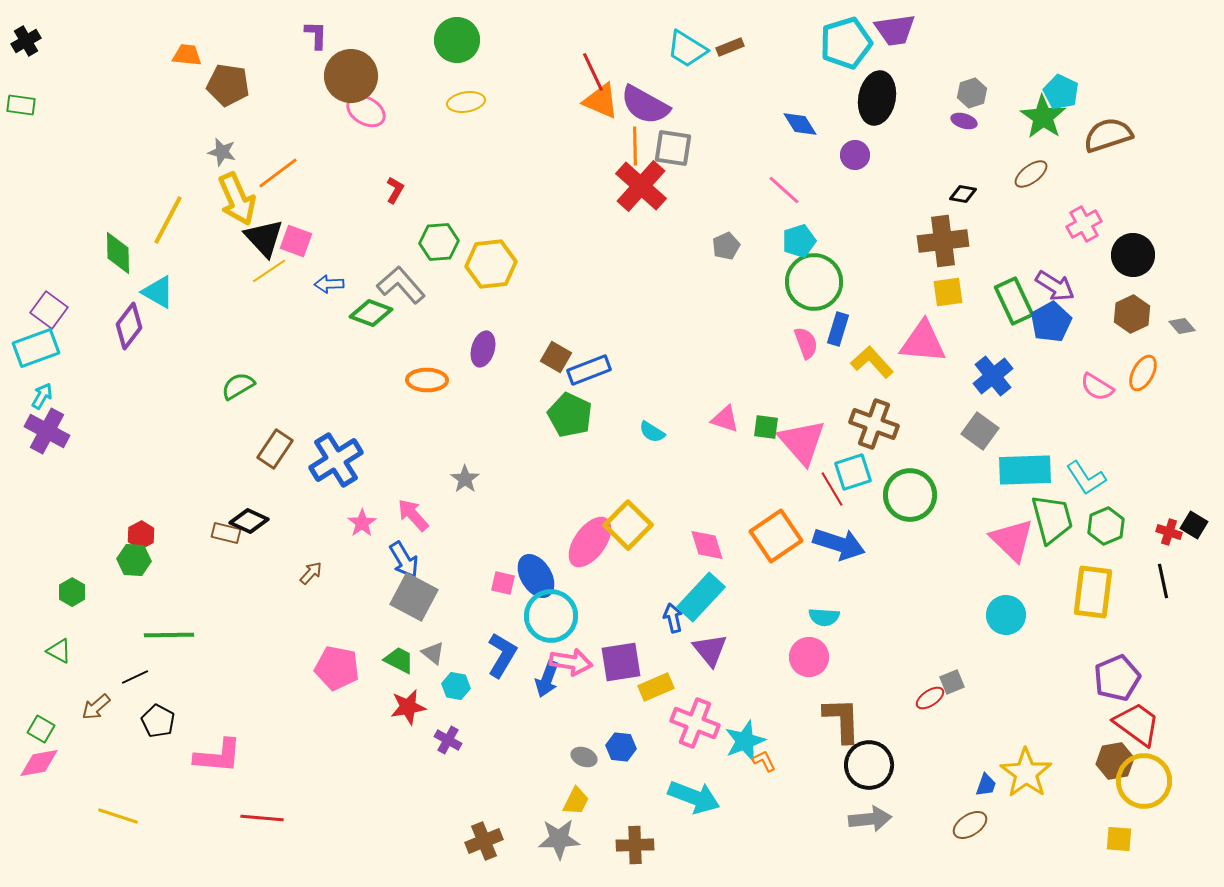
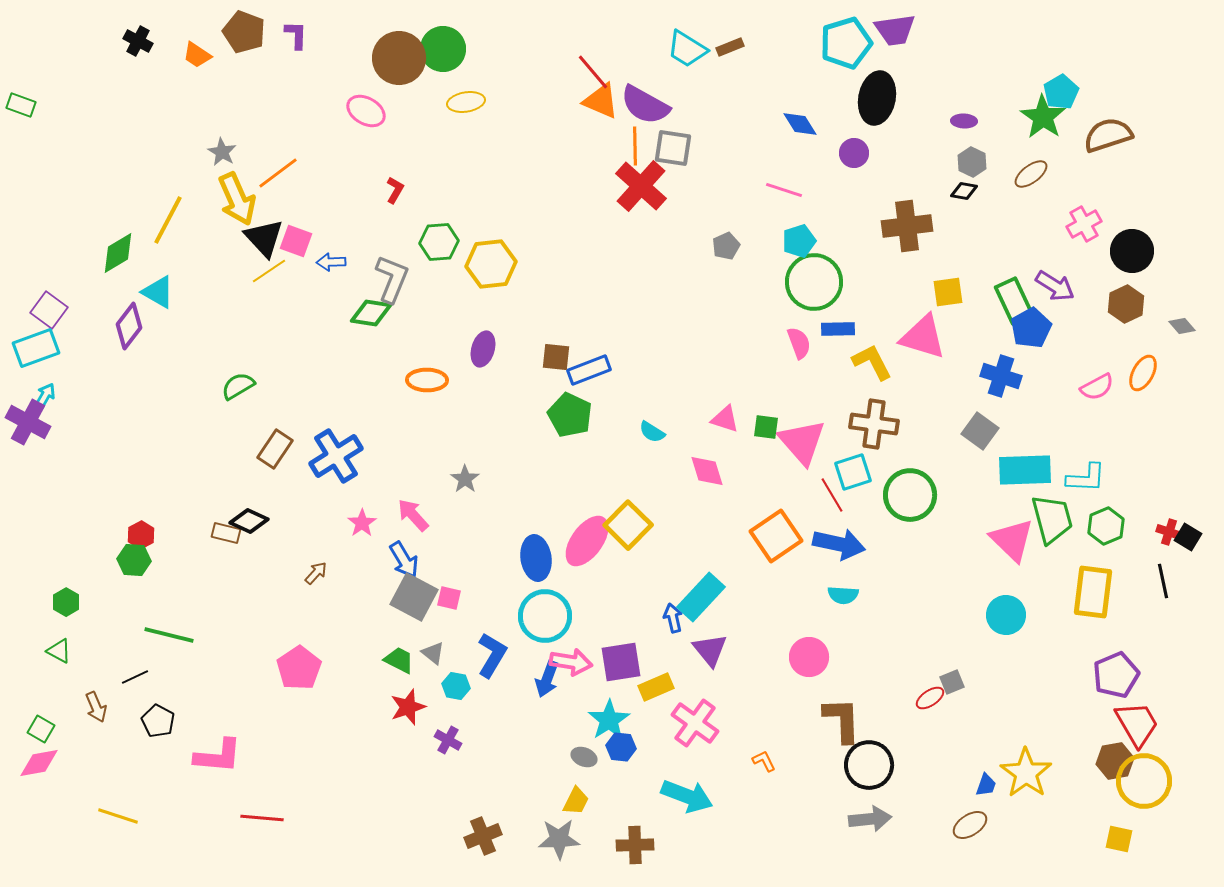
purple L-shape at (316, 35): moved 20 px left
green circle at (457, 40): moved 14 px left, 9 px down
black cross at (26, 41): moved 112 px right; rotated 32 degrees counterclockwise
orange trapezoid at (187, 55): moved 10 px right; rotated 152 degrees counterclockwise
red line at (593, 72): rotated 15 degrees counterclockwise
brown circle at (351, 76): moved 48 px right, 18 px up
brown pentagon at (228, 85): moved 16 px right, 53 px up; rotated 12 degrees clockwise
cyan pentagon at (1061, 92): rotated 16 degrees clockwise
gray hexagon at (972, 93): moved 69 px down; rotated 16 degrees counterclockwise
green rectangle at (21, 105): rotated 12 degrees clockwise
purple ellipse at (964, 121): rotated 15 degrees counterclockwise
gray star at (222, 152): rotated 16 degrees clockwise
purple circle at (855, 155): moved 1 px left, 2 px up
pink line at (784, 190): rotated 24 degrees counterclockwise
black diamond at (963, 194): moved 1 px right, 3 px up
brown cross at (943, 241): moved 36 px left, 15 px up
green diamond at (118, 253): rotated 60 degrees clockwise
black circle at (1133, 255): moved 1 px left, 4 px up
blue arrow at (329, 284): moved 2 px right, 22 px up
gray L-shape at (401, 285): moved 9 px left, 6 px up; rotated 63 degrees clockwise
green diamond at (371, 313): rotated 12 degrees counterclockwise
brown hexagon at (1132, 314): moved 6 px left, 10 px up
blue pentagon at (1051, 322): moved 20 px left, 6 px down
blue rectangle at (838, 329): rotated 72 degrees clockwise
pink triangle at (923, 342): moved 5 px up; rotated 12 degrees clockwise
pink semicircle at (806, 343): moved 7 px left
brown square at (556, 357): rotated 24 degrees counterclockwise
yellow L-shape at (872, 362): rotated 15 degrees clockwise
blue cross at (993, 376): moved 8 px right; rotated 33 degrees counterclockwise
pink semicircle at (1097, 387): rotated 60 degrees counterclockwise
cyan arrow at (42, 396): moved 3 px right
brown cross at (874, 424): rotated 12 degrees counterclockwise
purple cross at (47, 431): moved 19 px left, 9 px up
blue cross at (336, 460): moved 4 px up
cyan L-shape at (1086, 478): rotated 54 degrees counterclockwise
red line at (832, 489): moved 6 px down
black square at (1194, 525): moved 6 px left, 12 px down
pink ellipse at (590, 542): moved 3 px left, 1 px up
blue arrow at (839, 544): rotated 6 degrees counterclockwise
pink diamond at (707, 545): moved 74 px up
brown arrow at (311, 573): moved 5 px right
blue ellipse at (536, 576): moved 18 px up; rotated 24 degrees clockwise
pink square at (503, 583): moved 54 px left, 15 px down
green hexagon at (72, 592): moved 6 px left, 10 px down
cyan circle at (551, 616): moved 6 px left
cyan semicircle at (824, 617): moved 19 px right, 22 px up
green line at (169, 635): rotated 15 degrees clockwise
blue L-shape at (502, 655): moved 10 px left
pink pentagon at (337, 668): moved 38 px left; rotated 27 degrees clockwise
purple pentagon at (1117, 678): moved 1 px left, 3 px up
brown arrow at (96, 707): rotated 72 degrees counterclockwise
red star at (408, 707): rotated 9 degrees counterclockwise
pink cross at (695, 723): rotated 15 degrees clockwise
red trapezoid at (1137, 724): rotated 24 degrees clockwise
cyan star at (745, 741): moved 136 px left, 21 px up; rotated 12 degrees counterclockwise
cyan arrow at (694, 797): moved 7 px left, 1 px up
yellow square at (1119, 839): rotated 8 degrees clockwise
brown cross at (484, 841): moved 1 px left, 5 px up
